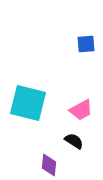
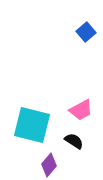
blue square: moved 12 px up; rotated 36 degrees counterclockwise
cyan square: moved 4 px right, 22 px down
purple diamond: rotated 35 degrees clockwise
